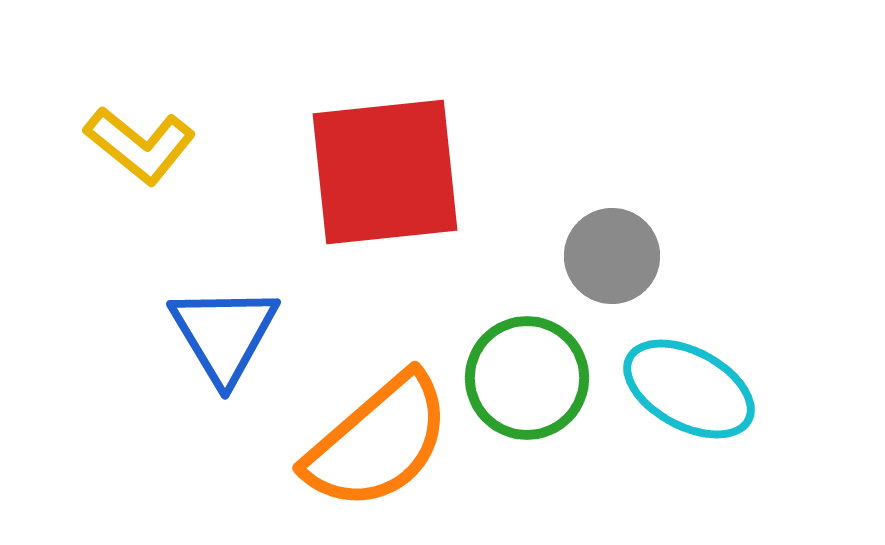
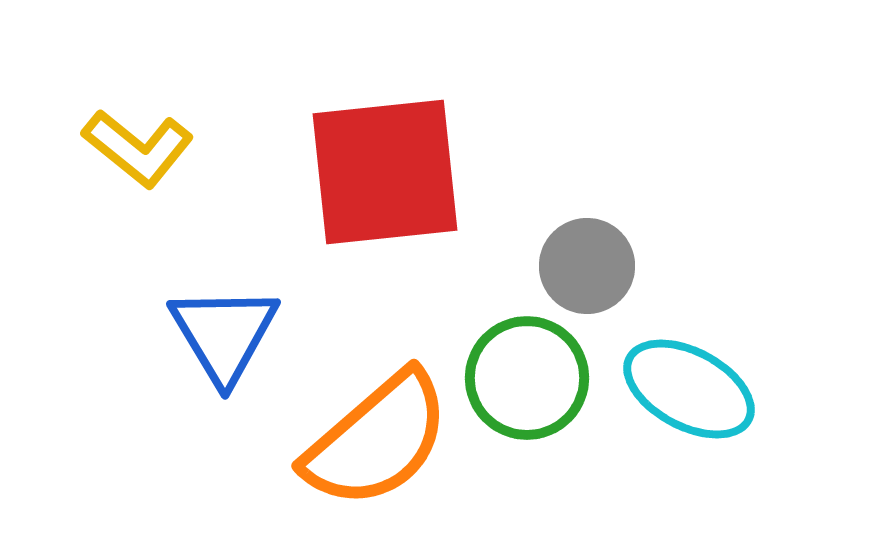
yellow L-shape: moved 2 px left, 3 px down
gray circle: moved 25 px left, 10 px down
orange semicircle: moved 1 px left, 2 px up
